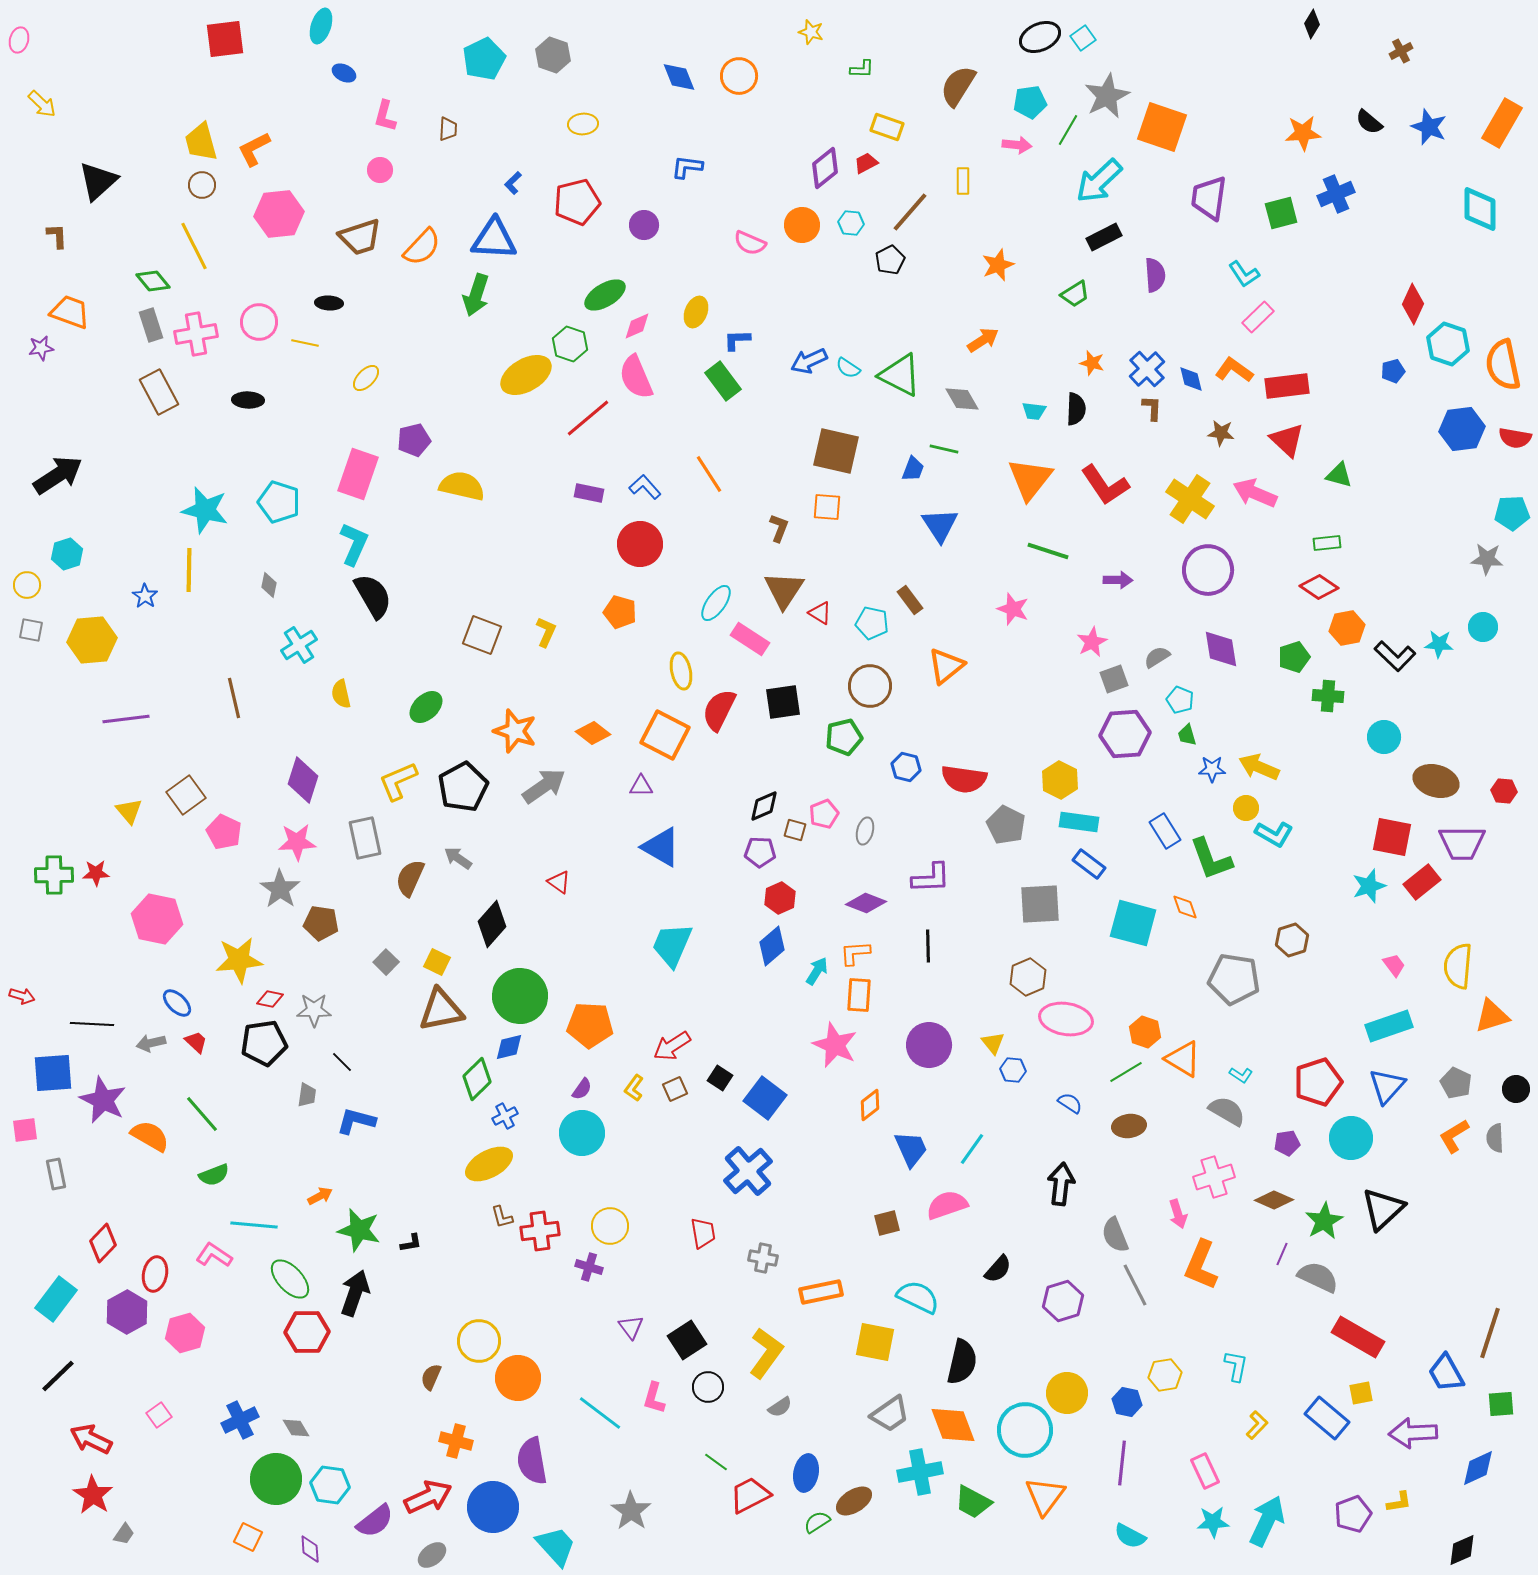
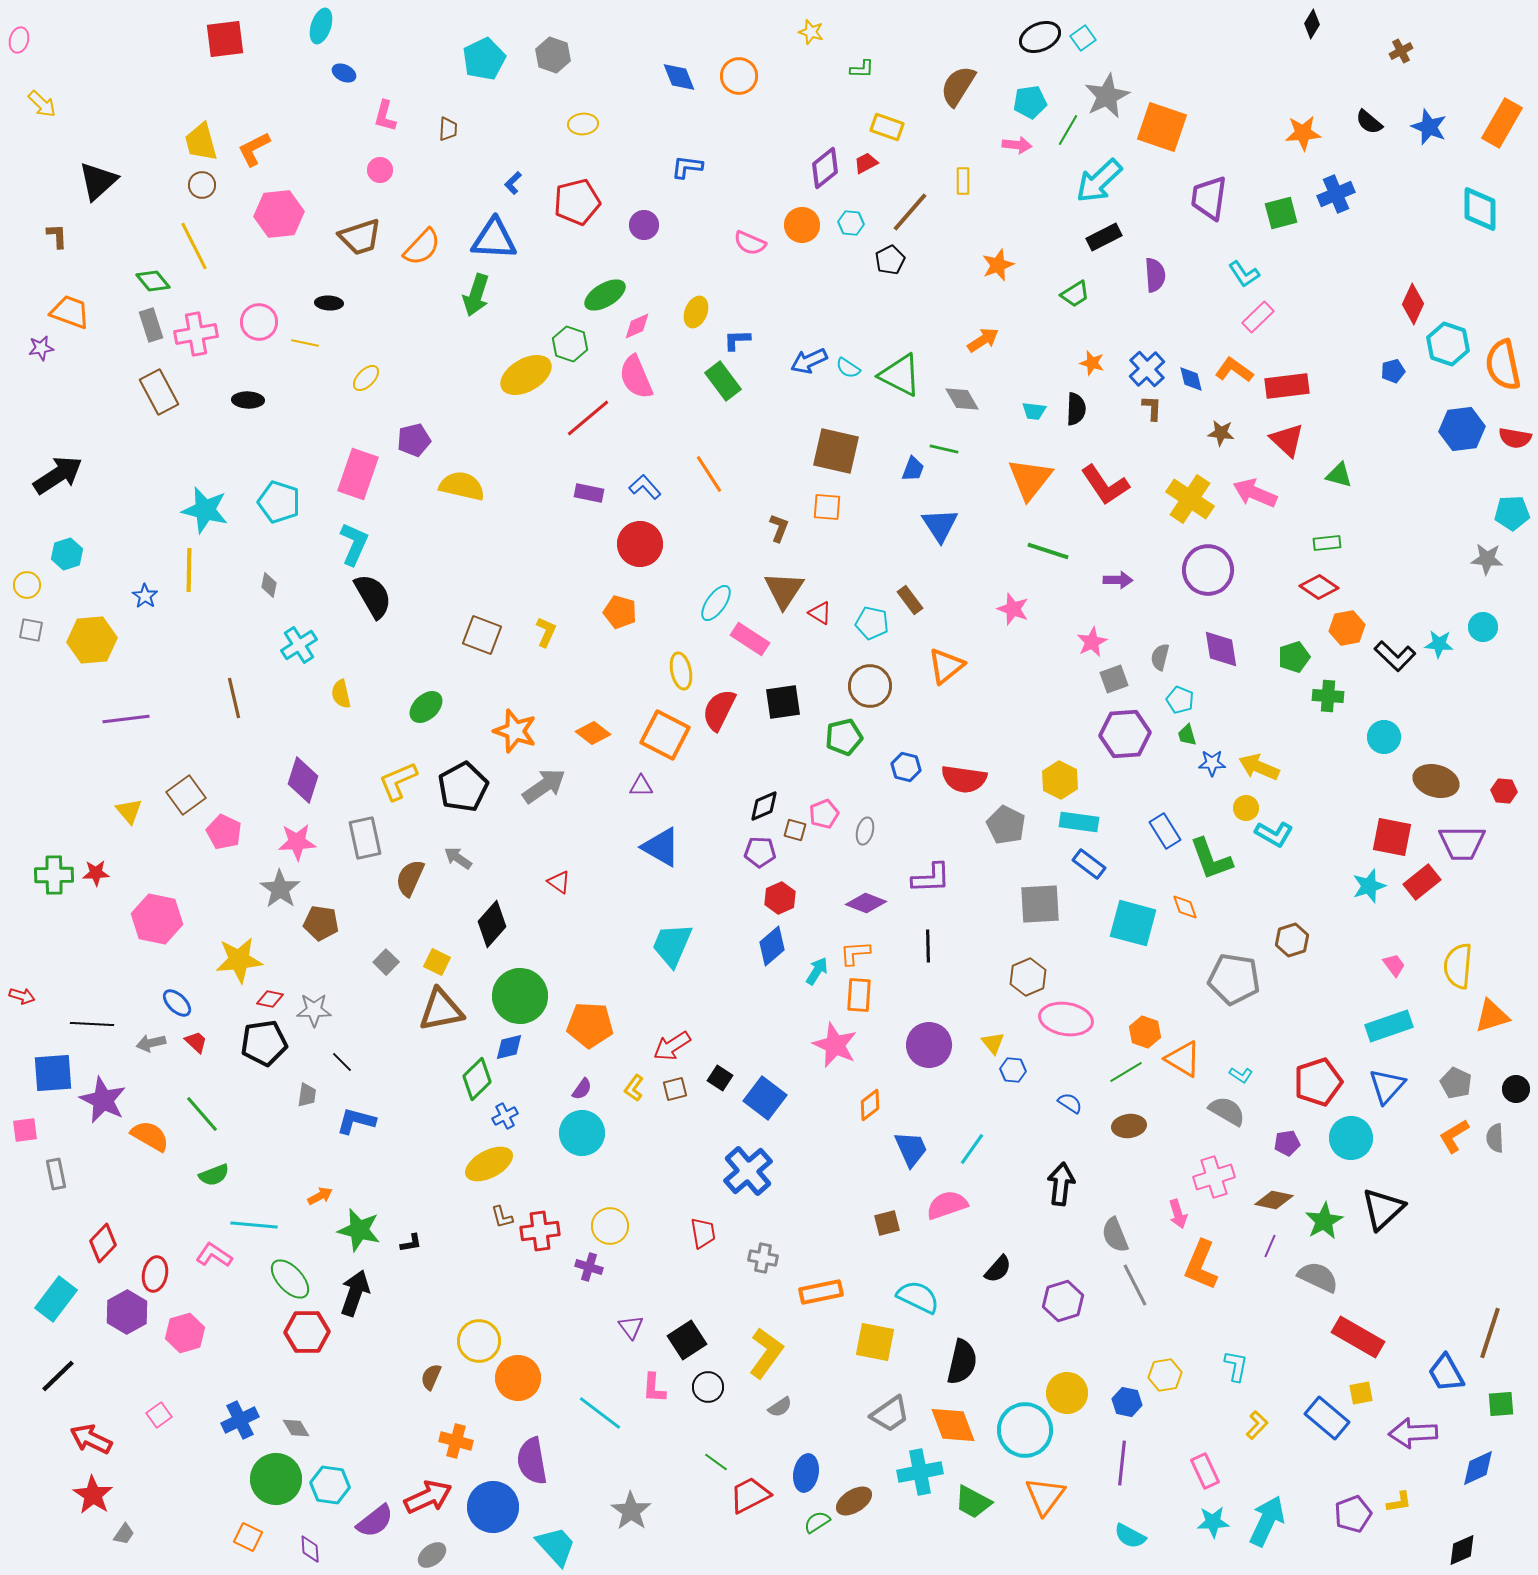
gray semicircle at (1157, 657): moved 3 px right; rotated 44 degrees counterclockwise
blue star at (1212, 769): moved 6 px up
brown square at (675, 1089): rotated 10 degrees clockwise
brown diamond at (1274, 1200): rotated 12 degrees counterclockwise
purple line at (1282, 1254): moved 12 px left, 8 px up
pink L-shape at (654, 1398): moved 10 px up; rotated 12 degrees counterclockwise
